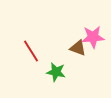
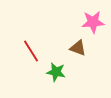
pink star: moved 15 px up
